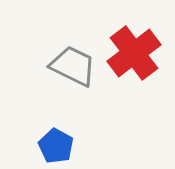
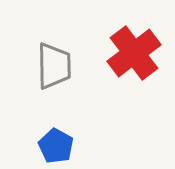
gray trapezoid: moved 19 px left; rotated 63 degrees clockwise
